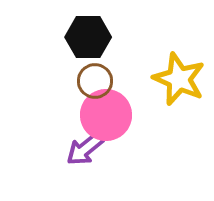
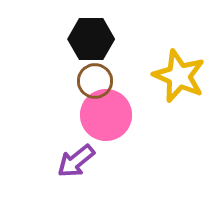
black hexagon: moved 3 px right, 2 px down
yellow star: moved 3 px up
purple arrow: moved 9 px left, 12 px down
